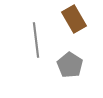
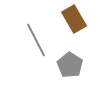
gray line: rotated 20 degrees counterclockwise
